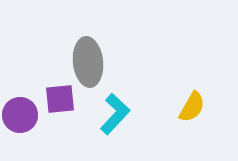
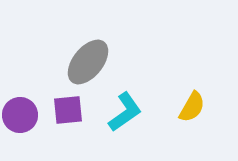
gray ellipse: rotated 45 degrees clockwise
purple square: moved 8 px right, 11 px down
cyan L-shape: moved 10 px right, 2 px up; rotated 12 degrees clockwise
